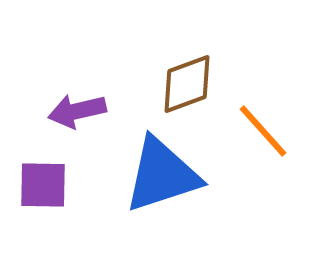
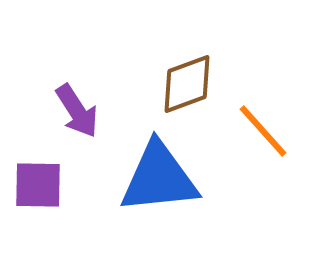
purple arrow: rotated 110 degrees counterclockwise
blue triangle: moved 3 px left, 3 px down; rotated 12 degrees clockwise
purple square: moved 5 px left
